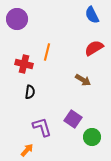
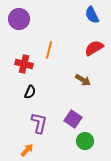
purple circle: moved 2 px right
orange line: moved 2 px right, 2 px up
black semicircle: rotated 16 degrees clockwise
purple L-shape: moved 3 px left, 4 px up; rotated 30 degrees clockwise
green circle: moved 7 px left, 4 px down
